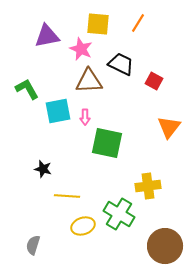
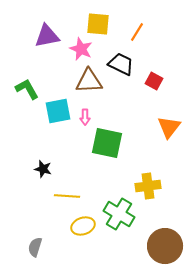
orange line: moved 1 px left, 9 px down
gray semicircle: moved 2 px right, 2 px down
